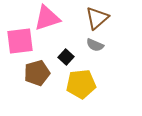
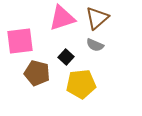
pink triangle: moved 15 px right
brown pentagon: rotated 30 degrees clockwise
